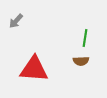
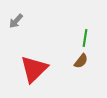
brown semicircle: rotated 49 degrees counterclockwise
red triangle: rotated 48 degrees counterclockwise
